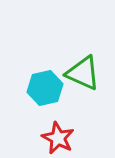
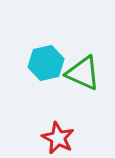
cyan hexagon: moved 1 px right, 25 px up
